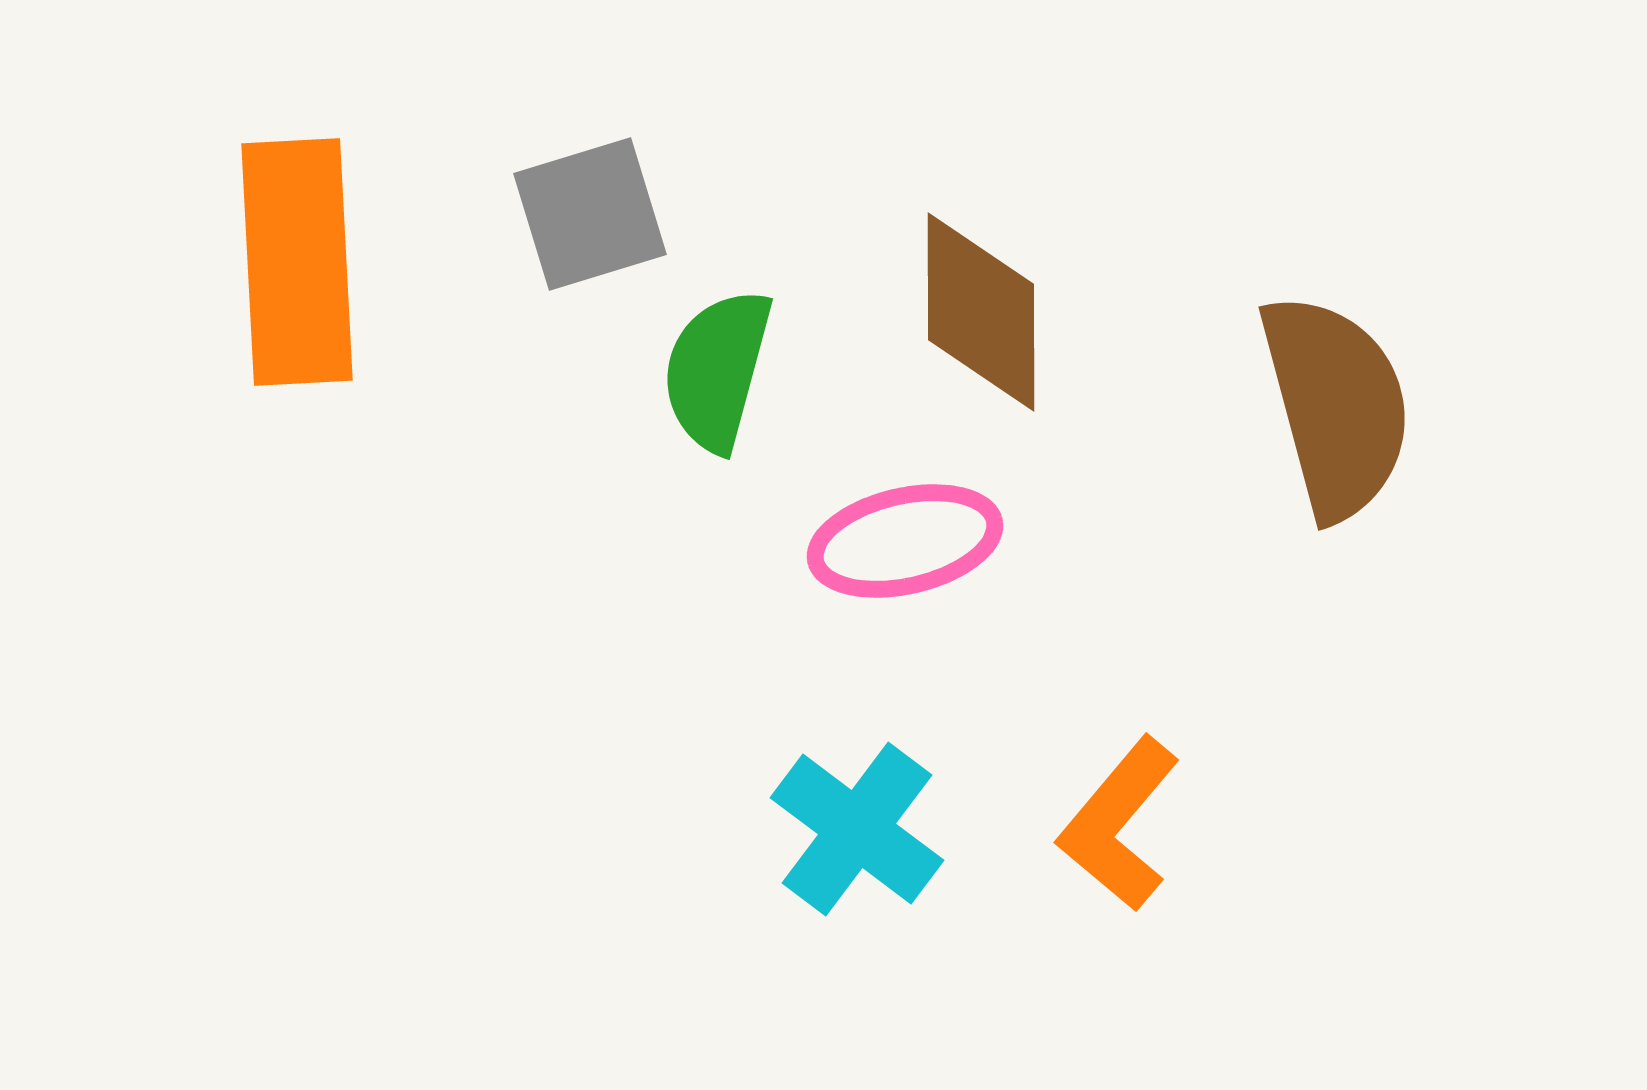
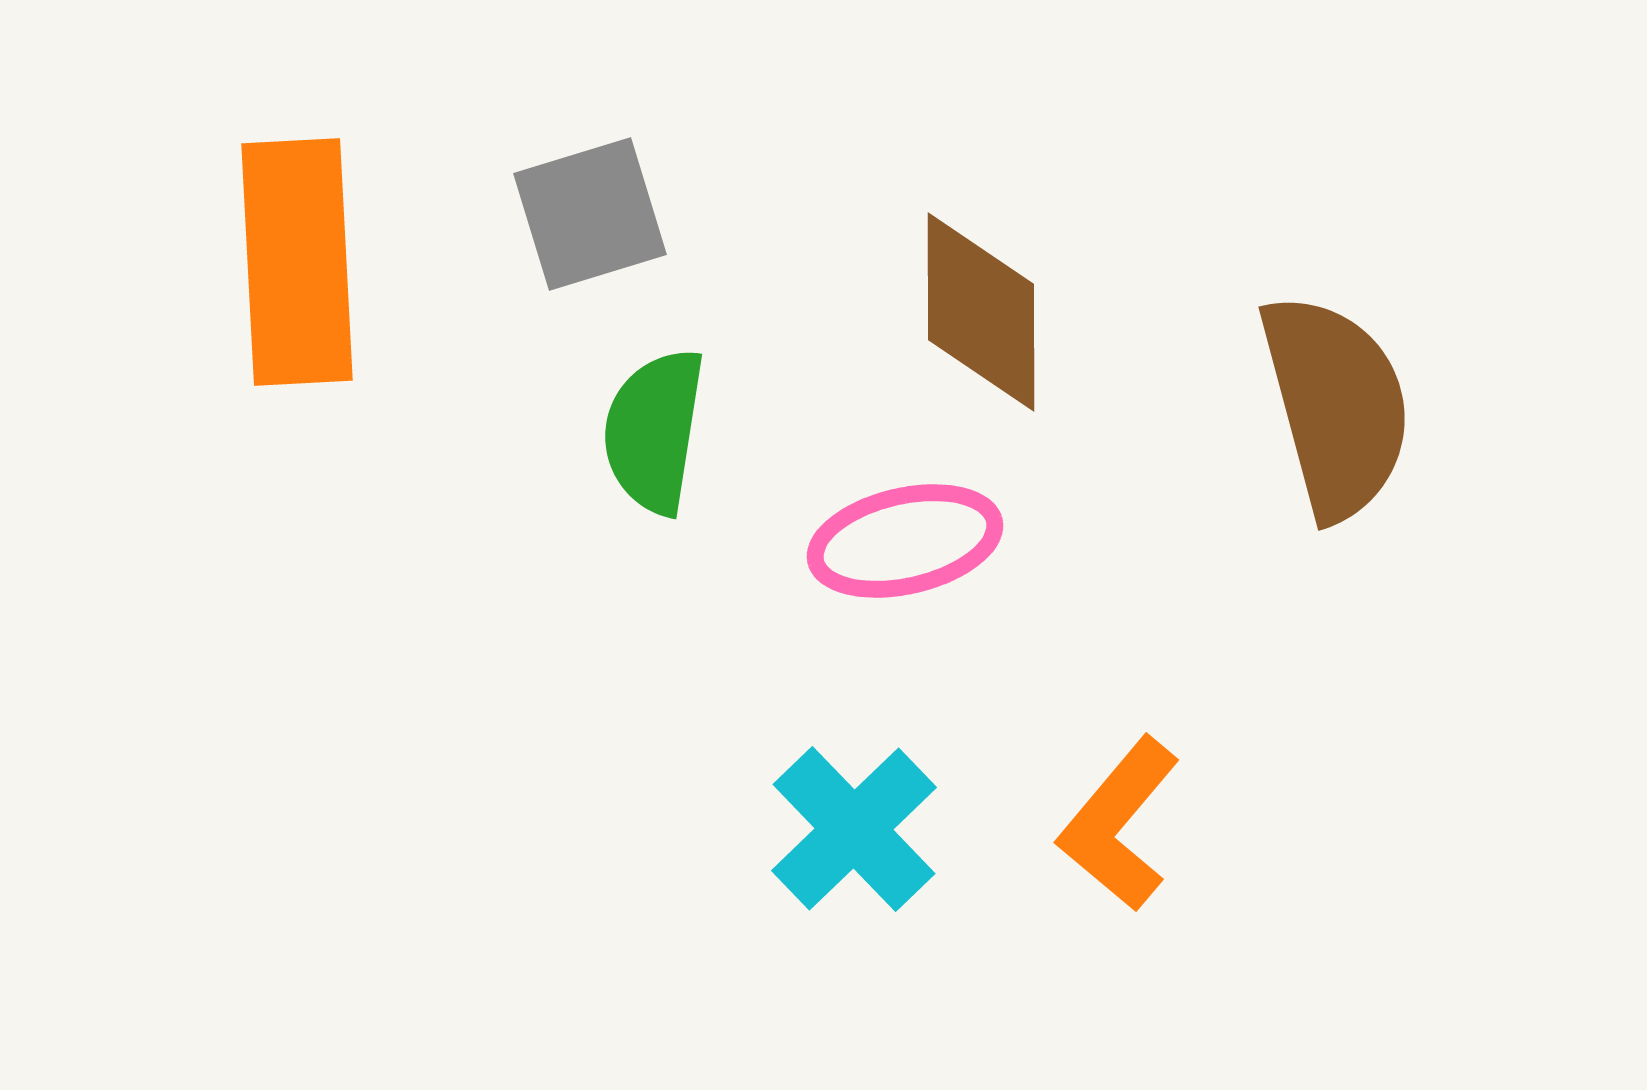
green semicircle: moved 63 px left, 61 px down; rotated 6 degrees counterclockwise
cyan cross: moved 3 px left; rotated 9 degrees clockwise
